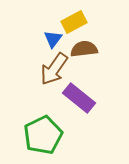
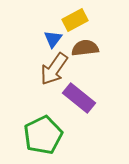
yellow rectangle: moved 1 px right, 2 px up
brown semicircle: moved 1 px right, 1 px up
